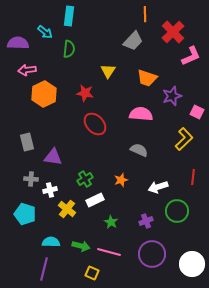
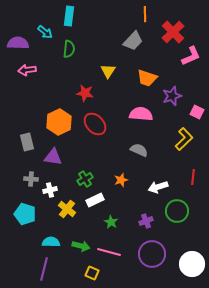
orange hexagon: moved 15 px right, 28 px down
